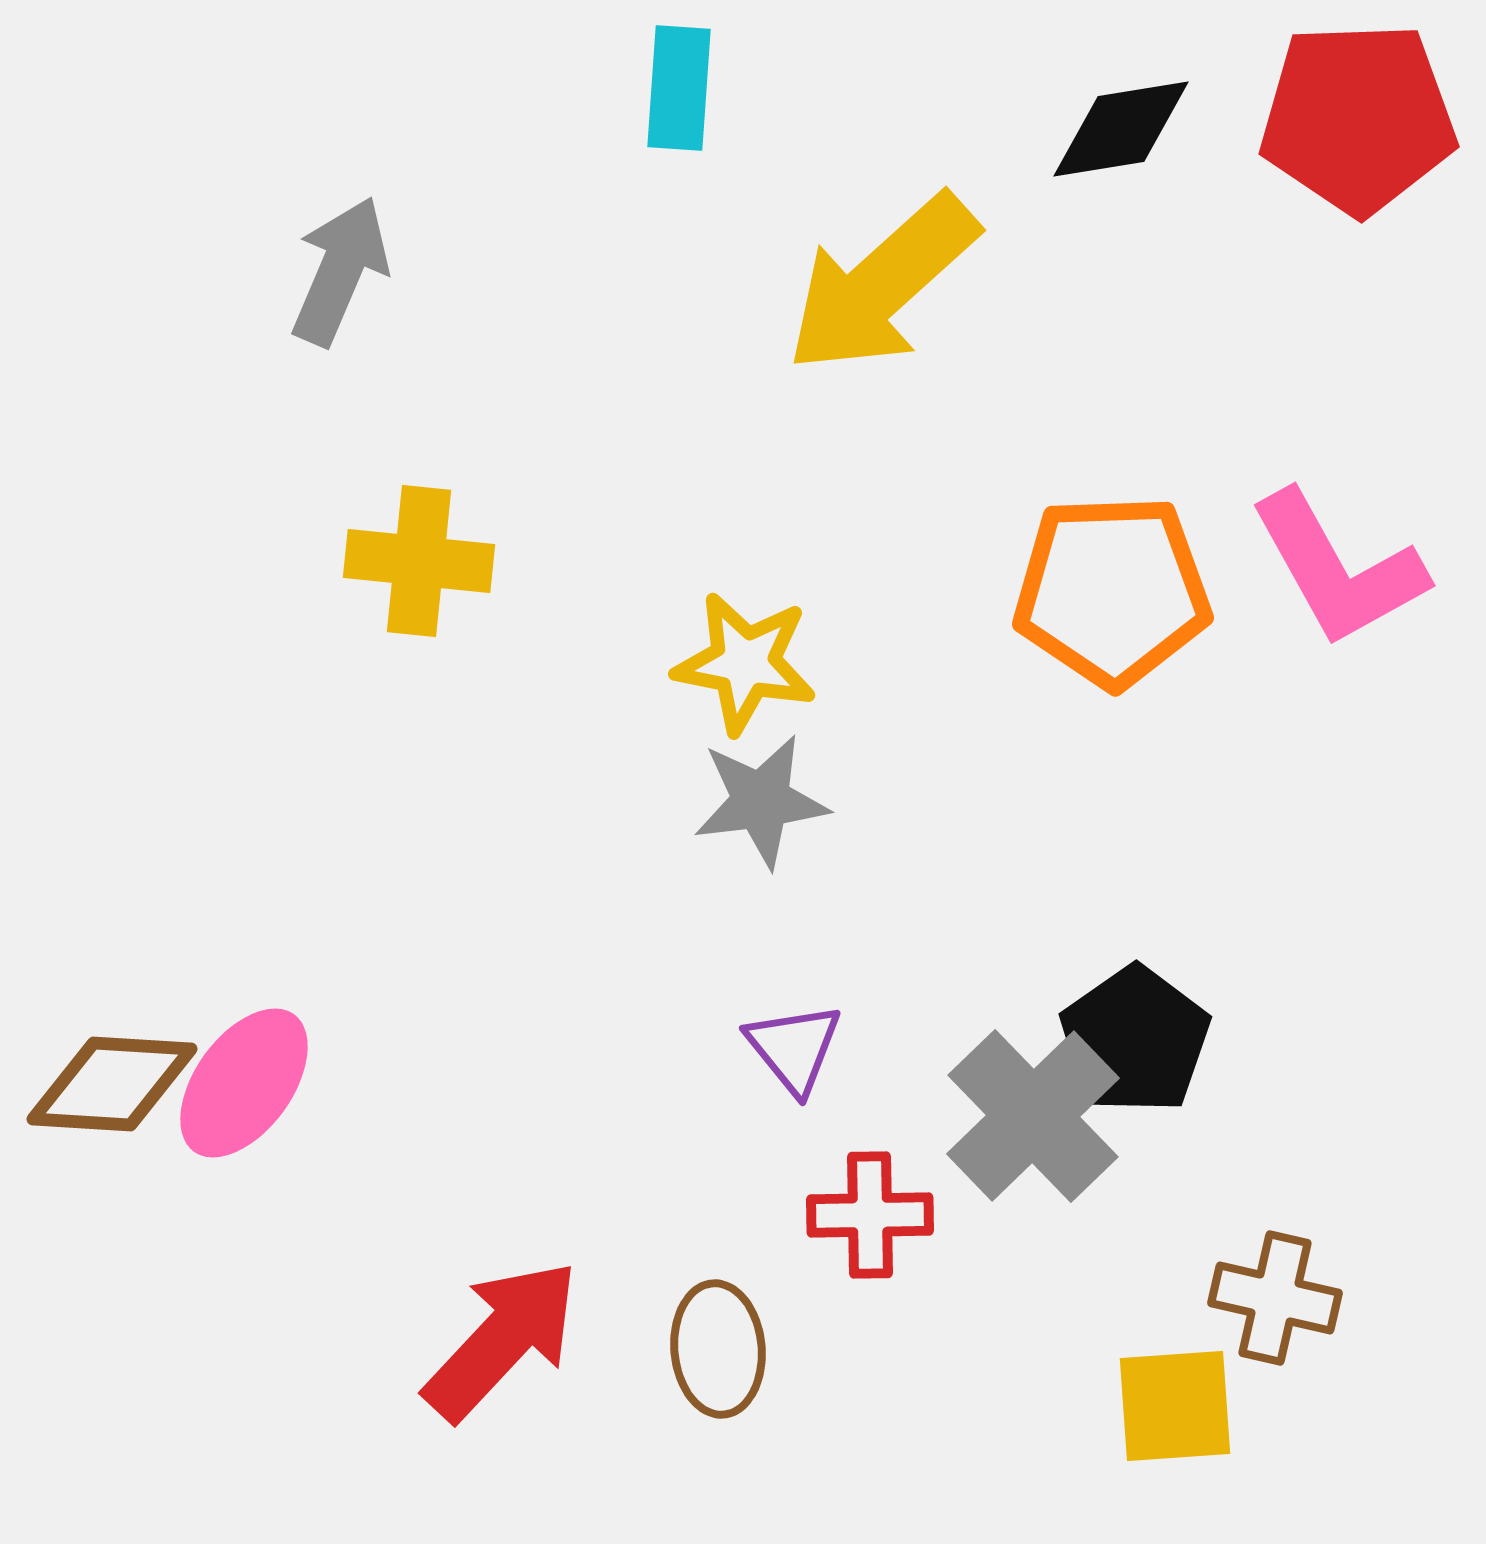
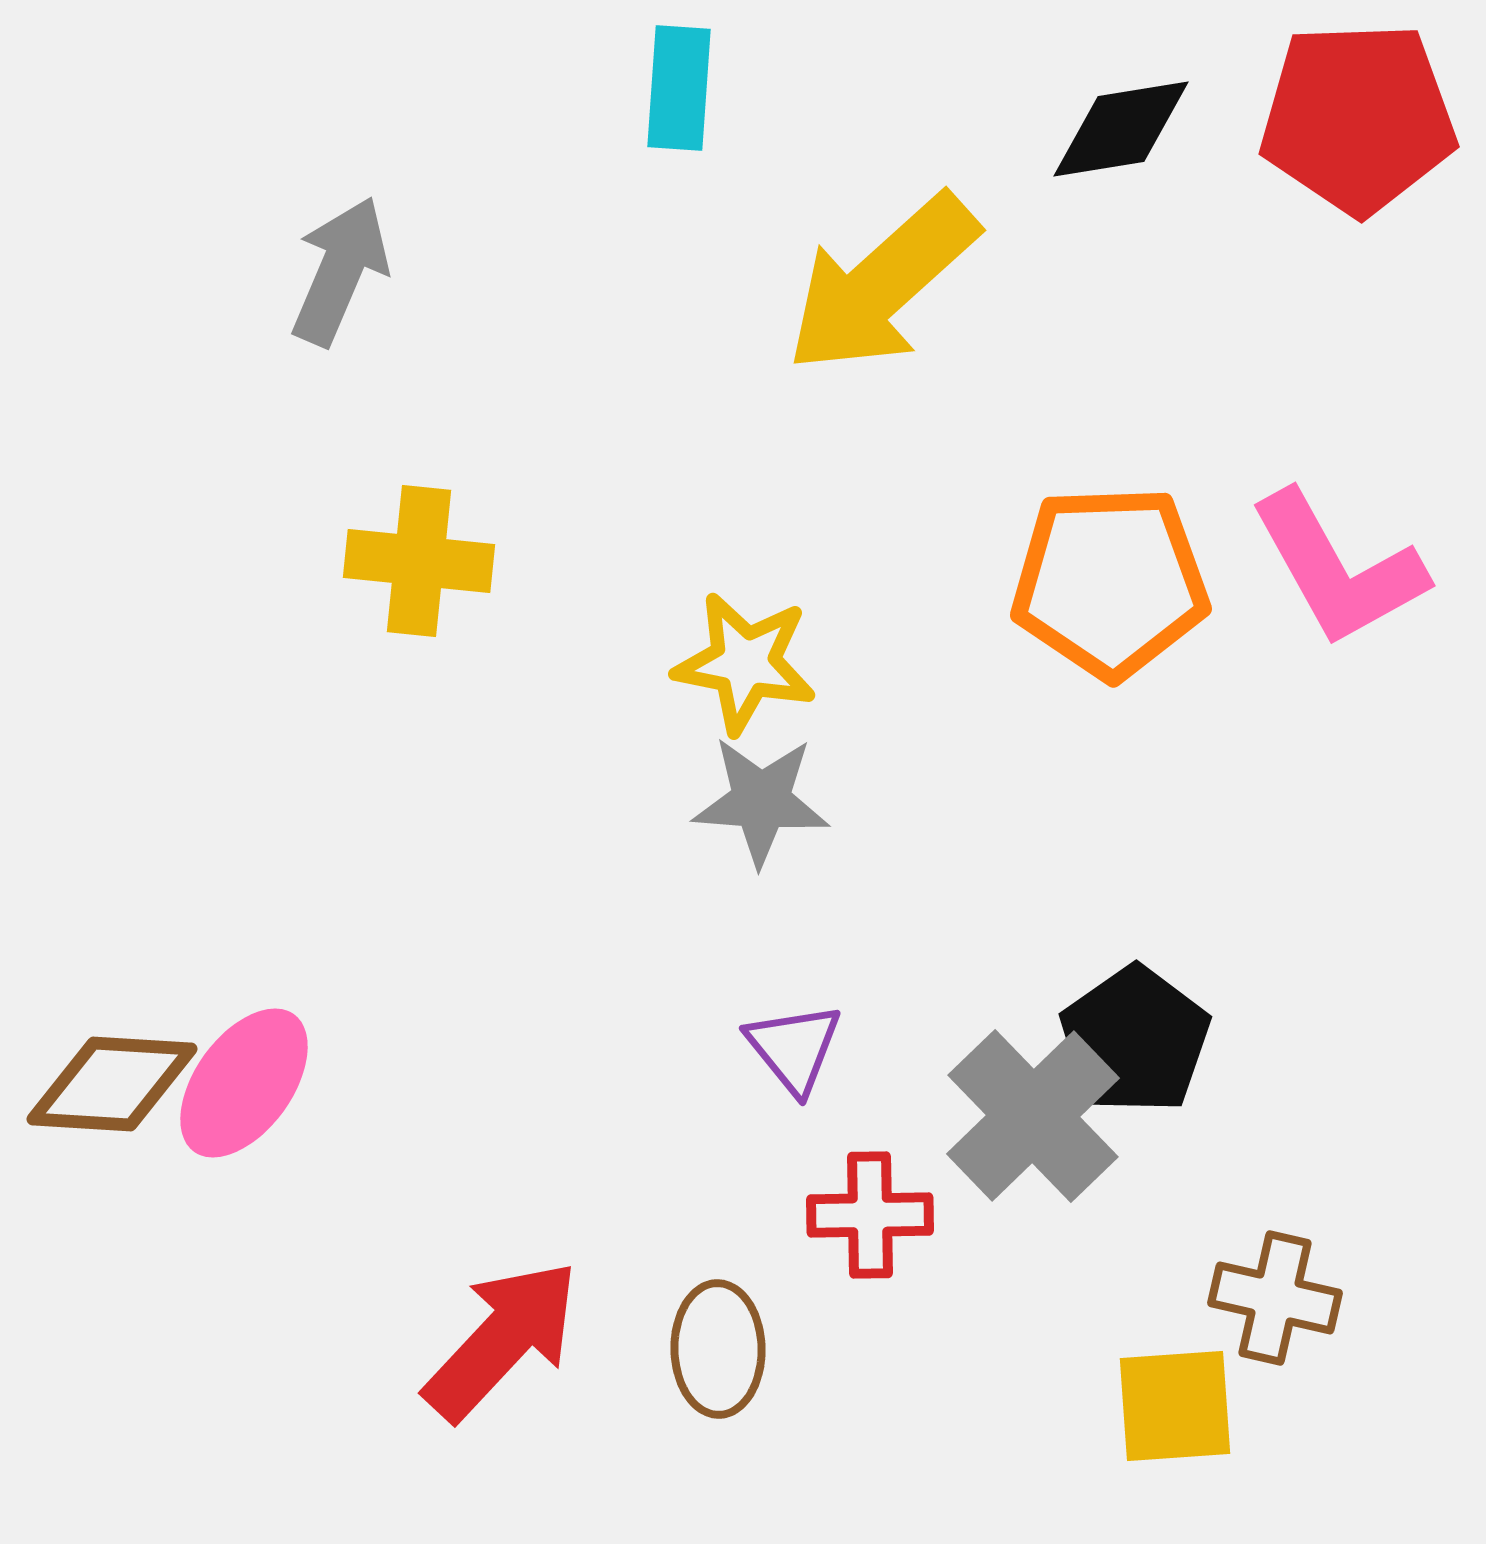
orange pentagon: moved 2 px left, 9 px up
gray star: rotated 11 degrees clockwise
brown ellipse: rotated 4 degrees clockwise
